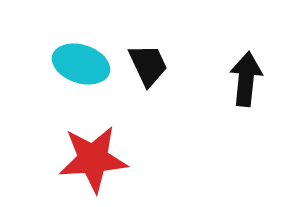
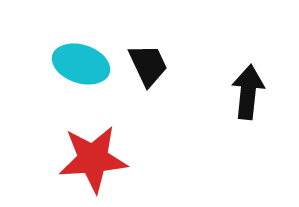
black arrow: moved 2 px right, 13 px down
